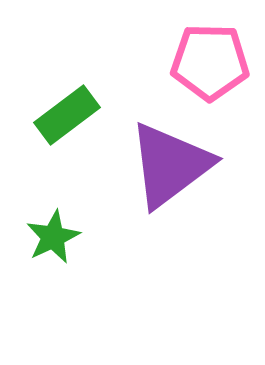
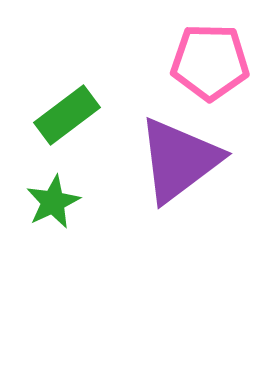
purple triangle: moved 9 px right, 5 px up
green star: moved 35 px up
